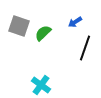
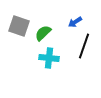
black line: moved 1 px left, 2 px up
cyan cross: moved 8 px right, 27 px up; rotated 30 degrees counterclockwise
